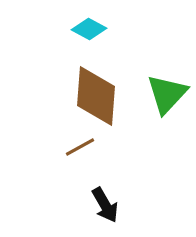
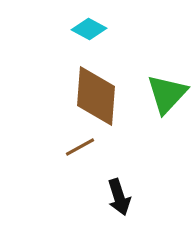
black arrow: moved 14 px right, 8 px up; rotated 12 degrees clockwise
